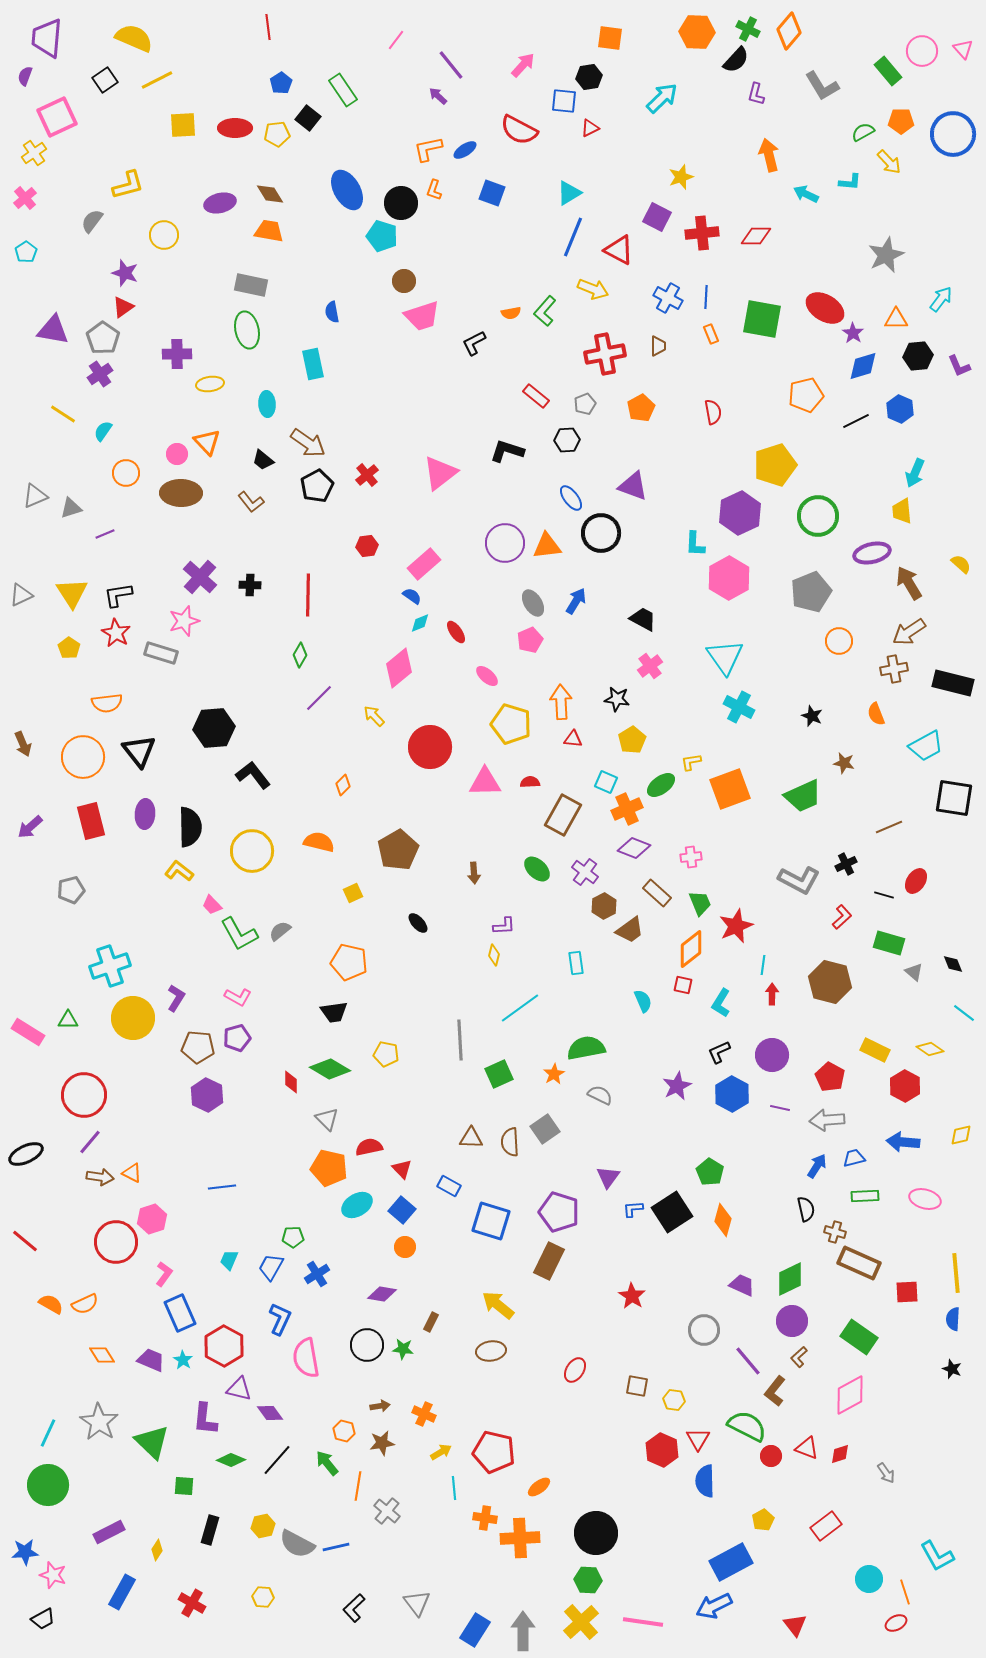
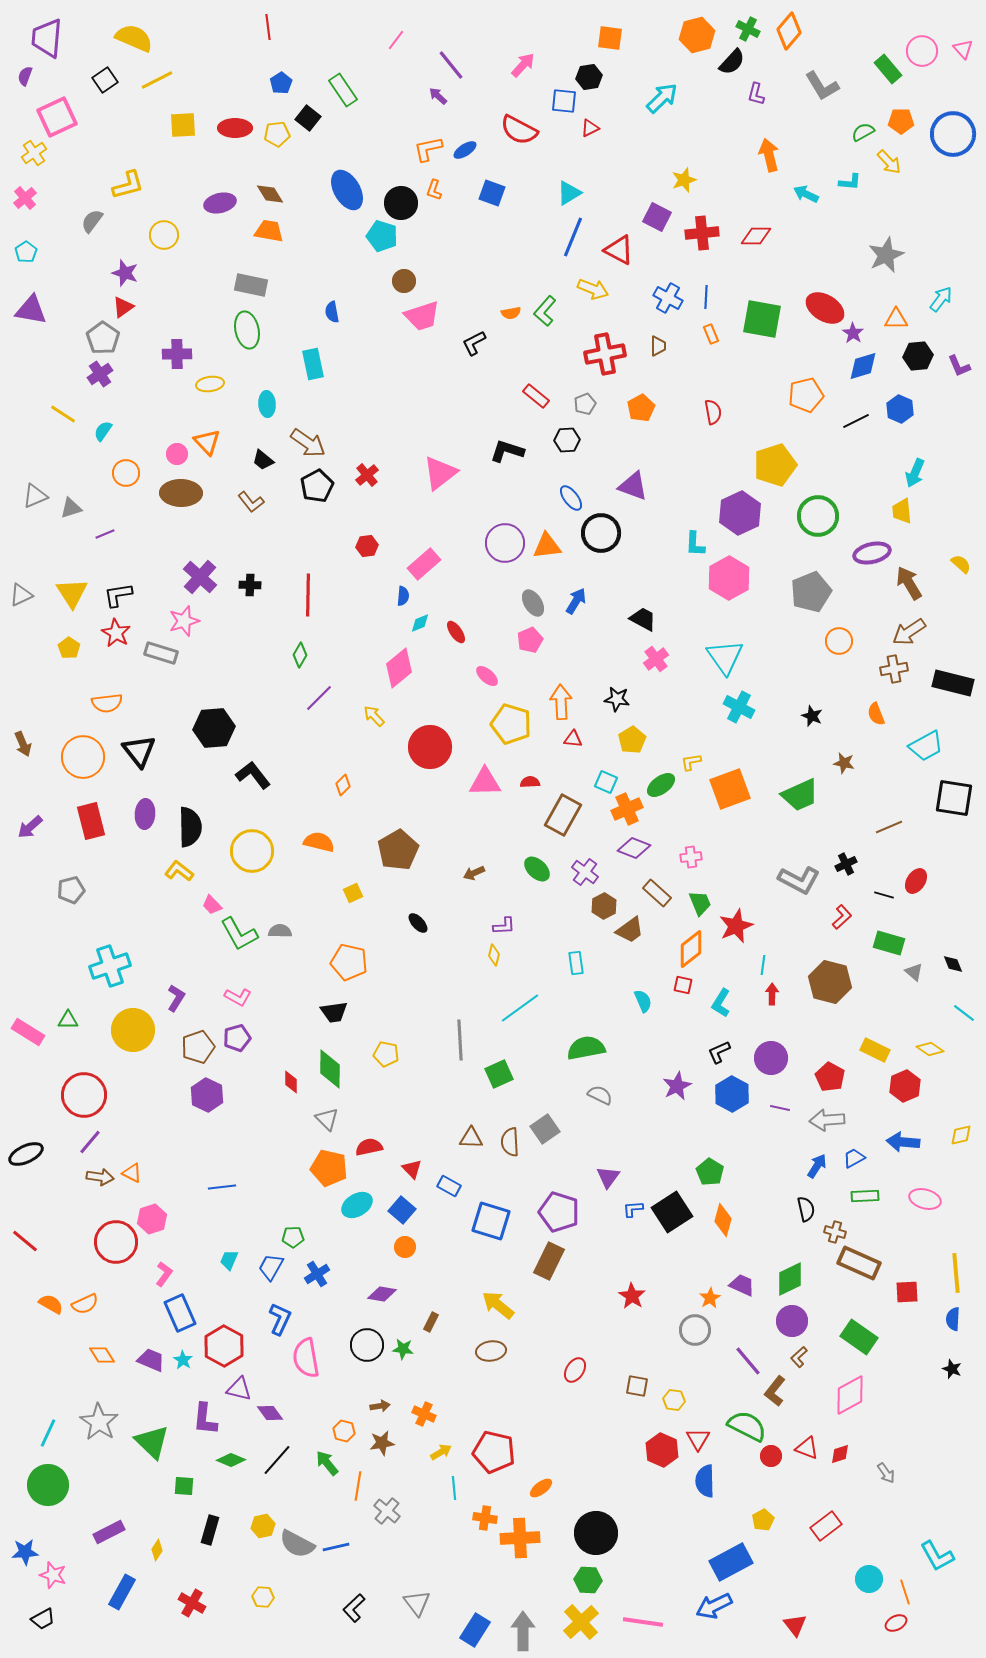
orange hexagon at (697, 32): moved 3 px down; rotated 16 degrees counterclockwise
black semicircle at (736, 60): moved 4 px left, 2 px down
green rectangle at (888, 71): moved 2 px up
yellow star at (681, 177): moved 3 px right, 3 px down
purple triangle at (53, 330): moved 22 px left, 20 px up
blue semicircle at (412, 596): moved 9 px left; rotated 60 degrees clockwise
pink cross at (650, 666): moved 6 px right, 7 px up
green trapezoid at (803, 796): moved 3 px left, 1 px up
brown arrow at (474, 873): rotated 70 degrees clockwise
gray semicircle at (280, 931): rotated 40 degrees clockwise
yellow circle at (133, 1018): moved 12 px down
brown pentagon at (198, 1047): rotated 24 degrees counterclockwise
purple circle at (772, 1055): moved 1 px left, 3 px down
green diamond at (330, 1069): rotated 60 degrees clockwise
orange star at (554, 1074): moved 156 px right, 224 px down
red hexagon at (905, 1086): rotated 8 degrees clockwise
blue trapezoid at (854, 1158): rotated 15 degrees counterclockwise
red triangle at (402, 1169): moved 10 px right
gray circle at (704, 1330): moved 9 px left
orange ellipse at (539, 1487): moved 2 px right, 1 px down
